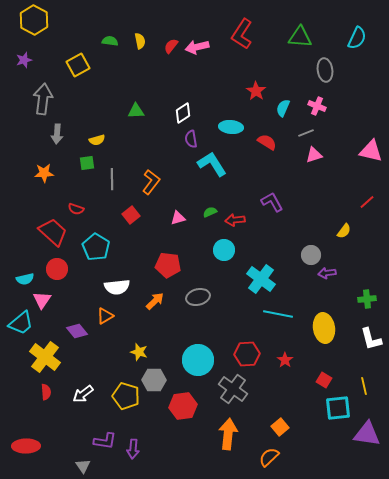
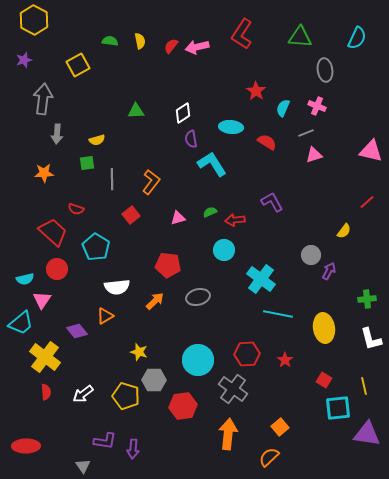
purple arrow at (327, 273): moved 2 px right, 2 px up; rotated 126 degrees clockwise
